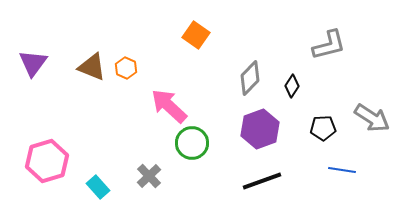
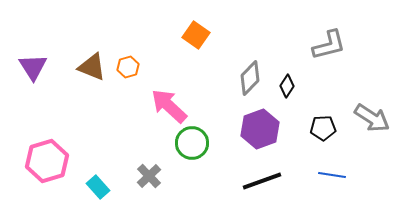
purple triangle: moved 4 px down; rotated 8 degrees counterclockwise
orange hexagon: moved 2 px right, 1 px up; rotated 20 degrees clockwise
black diamond: moved 5 px left
blue line: moved 10 px left, 5 px down
